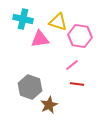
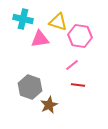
red line: moved 1 px right, 1 px down
